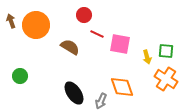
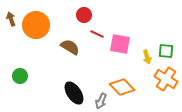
brown arrow: moved 2 px up
orange diamond: rotated 25 degrees counterclockwise
